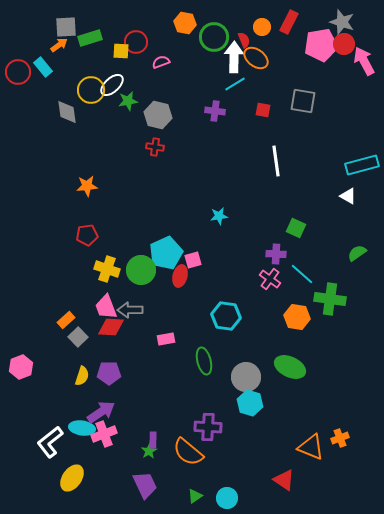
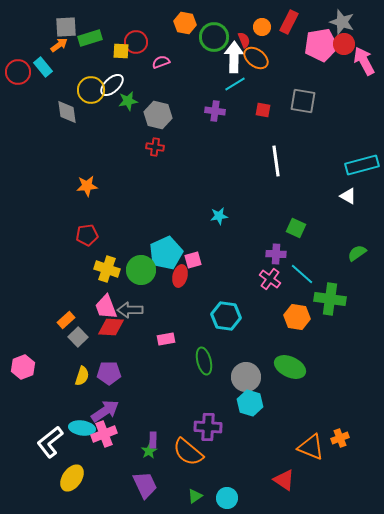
pink hexagon at (21, 367): moved 2 px right
purple arrow at (101, 412): moved 4 px right, 1 px up
